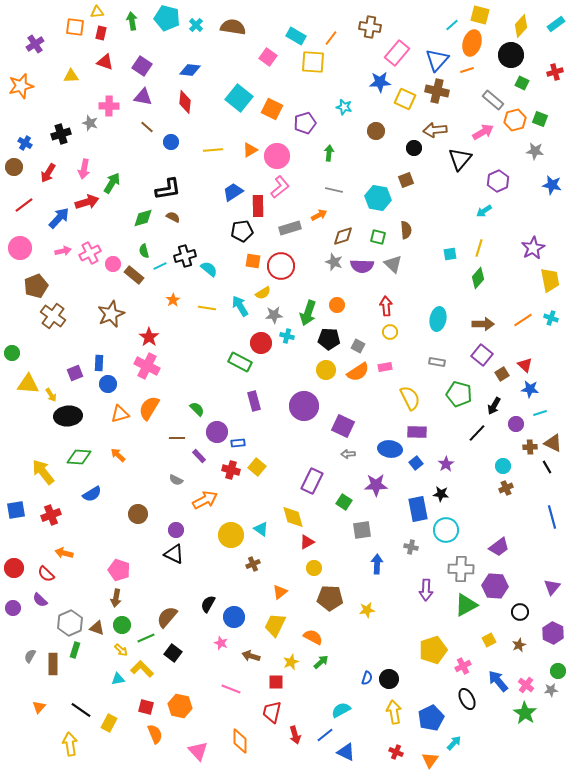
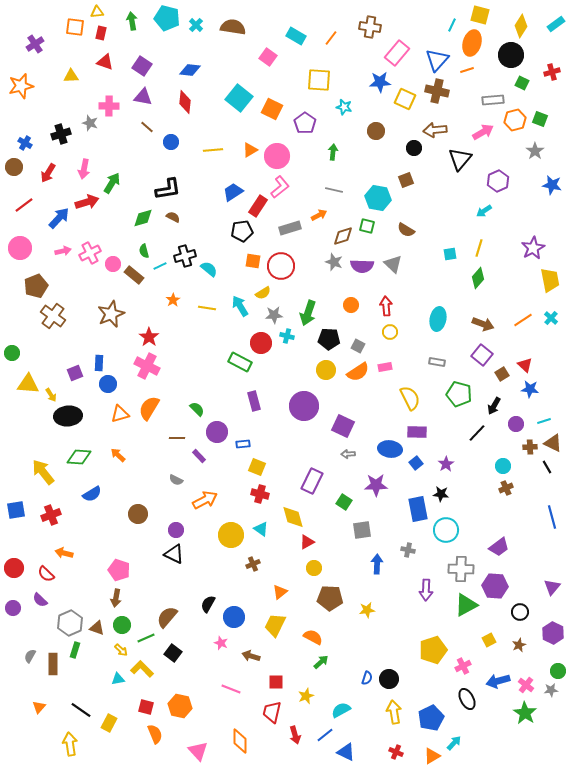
cyan line at (452, 25): rotated 24 degrees counterclockwise
yellow diamond at (521, 26): rotated 10 degrees counterclockwise
yellow square at (313, 62): moved 6 px right, 18 px down
red cross at (555, 72): moved 3 px left
gray rectangle at (493, 100): rotated 45 degrees counterclockwise
purple pentagon at (305, 123): rotated 20 degrees counterclockwise
gray star at (535, 151): rotated 30 degrees clockwise
green arrow at (329, 153): moved 4 px right, 1 px up
red rectangle at (258, 206): rotated 35 degrees clockwise
brown semicircle at (406, 230): rotated 126 degrees clockwise
green square at (378, 237): moved 11 px left, 11 px up
orange circle at (337, 305): moved 14 px right
cyan cross at (551, 318): rotated 24 degrees clockwise
brown arrow at (483, 324): rotated 20 degrees clockwise
cyan line at (540, 413): moved 4 px right, 8 px down
blue rectangle at (238, 443): moved 5 px right, 1 px down
yellow square at (257, 467): rotated 18 degrees counterclockwise
red cross at (231, 470): moved 29 px right, 24 px down
gray cross at (411, 547): moved 3 px left, 3 px down
yellow star at (291, 662): moved 15 px right, 34 px down
blue arrow at (498, 681): rotated 65 degrees counterclockwise
orange triangle at (430, 760): moved 2 px right, 4 px up; rotated 24 degrees clockwise
